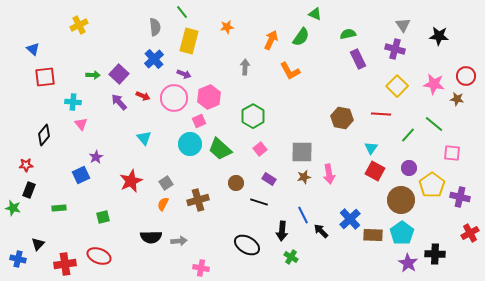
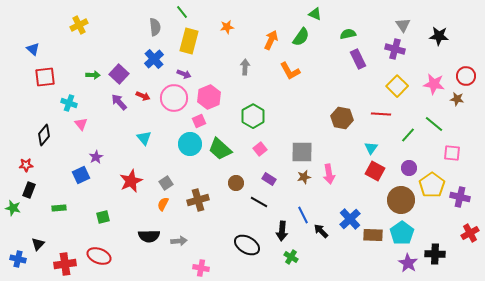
cyan cross at (73, 102): moved 4 px left, 1 px down; rotated 14 degrees clockwise
black line at (259, 202): rotated 12 degrees clockwise
black semicircle at (151, 237): moved 2 px left, 1 px up
